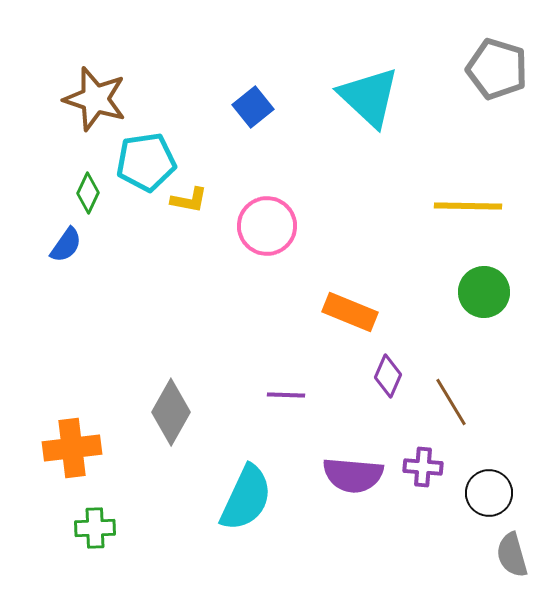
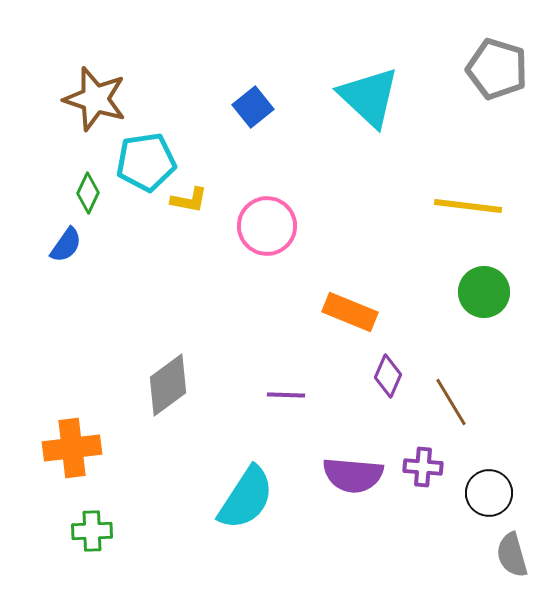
yellow line: rotated 6 degrees clockwise
gray diamond: moved 3 px left, 27 px up; rotated 24 degrees clockwise
cyan semicircle: rotated 8 degrees clockwise
green cross: moved 3 px left, 3 px down
